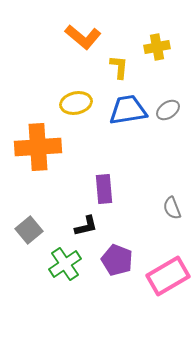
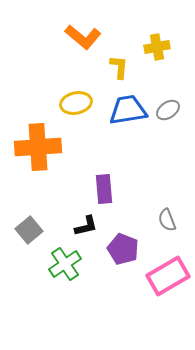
gray semicircle: moved 5 px left, 12 px down
purple pentagon: moved 6 px right, 11 px up
